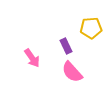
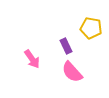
yellow pentagon: rotated 15 degrees clockwise
pink arrow: moved 1 px down
